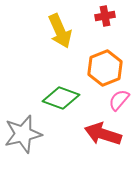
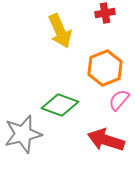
red cross: moved 3 px up
green diamond: moved 1 px left, 7 px down
red arrow: moved 3 px right, 6 px down
